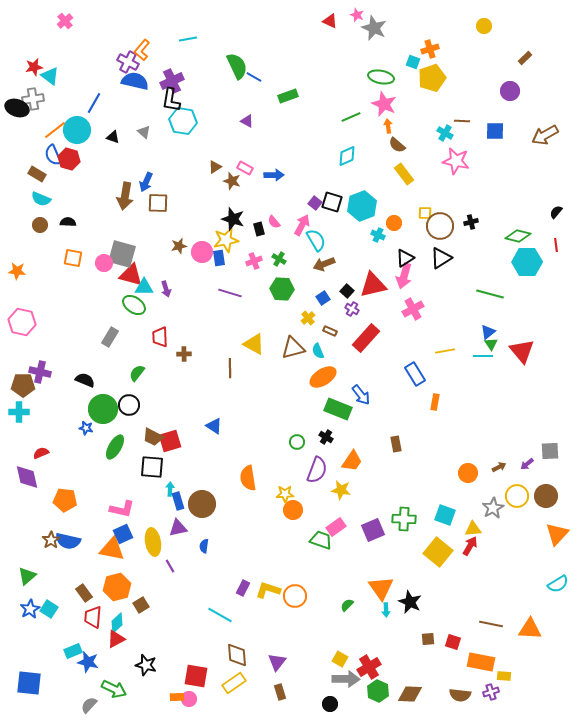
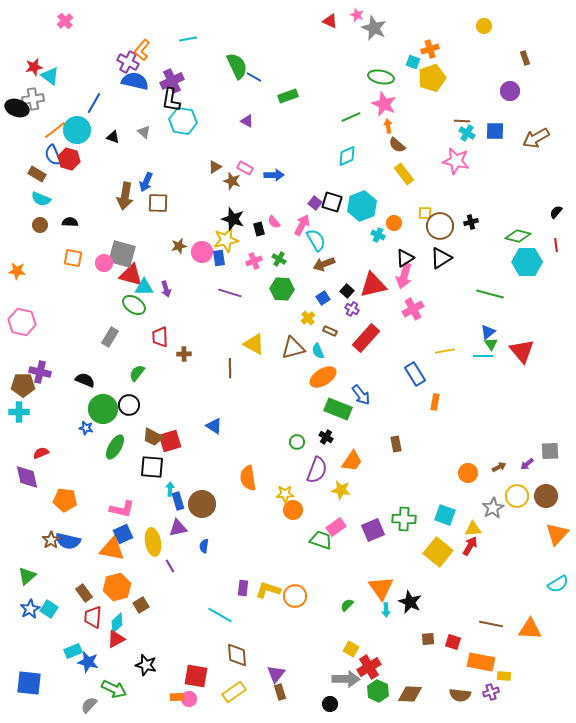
brown rectangle at (525, 58): rotated 64 degrees counterclockwise
cyan cross at (445, 133): moved 22 px right
brown arrow at (545, 135): moved 9 px left, 3 px down
black semicircle at (68, 222): moved 2 px right
purple rectangle at (243, 588): rotated 21 degrees counterclockwise
yellow square at (340, 659): moved 11 px right, 10 px up
purple triangle at (277, 662): moved 1 px left, 12 px down
yellow rectangle at (234, 683): moved 9 px down
